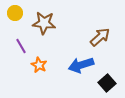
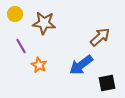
yellow circle: moved 1 px down
blue arrow: rotated 20 degrees counterclockwise
black square: rotated 30 degrees clockwise
